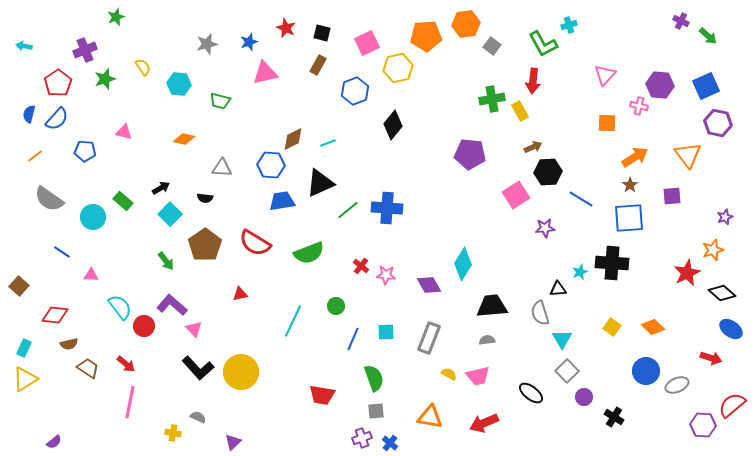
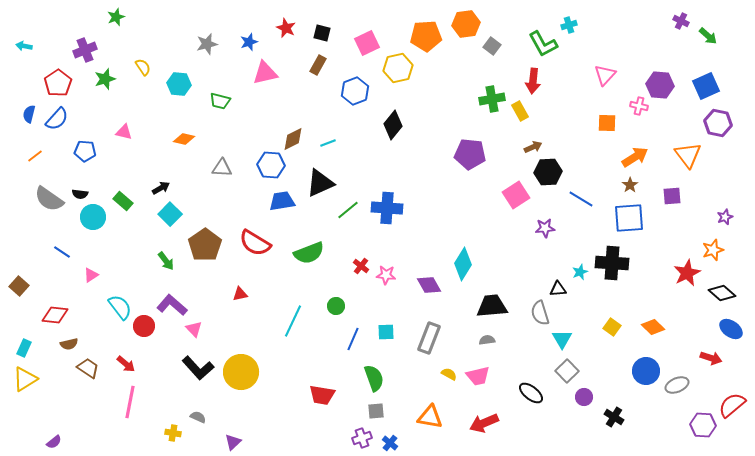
black semicircle at (205, 198): moved 125 px left, 4 px up
pink triangle at (91, 275): rotated 35 degrees counterclockwise
